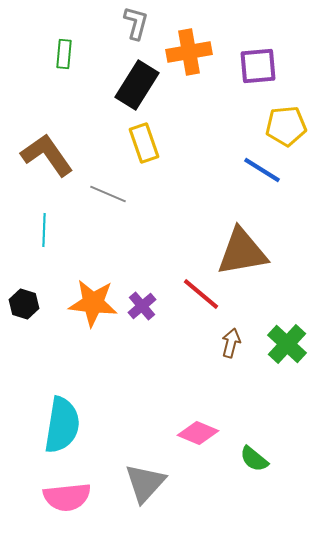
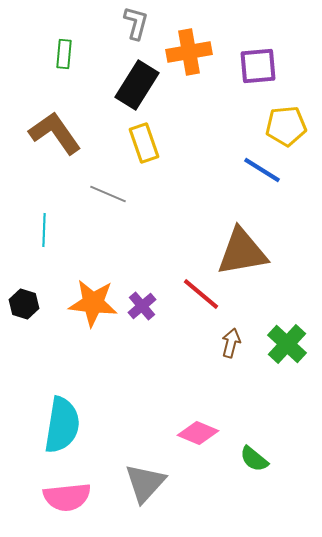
brown L-shape: moved 8 px right, 22 px up
